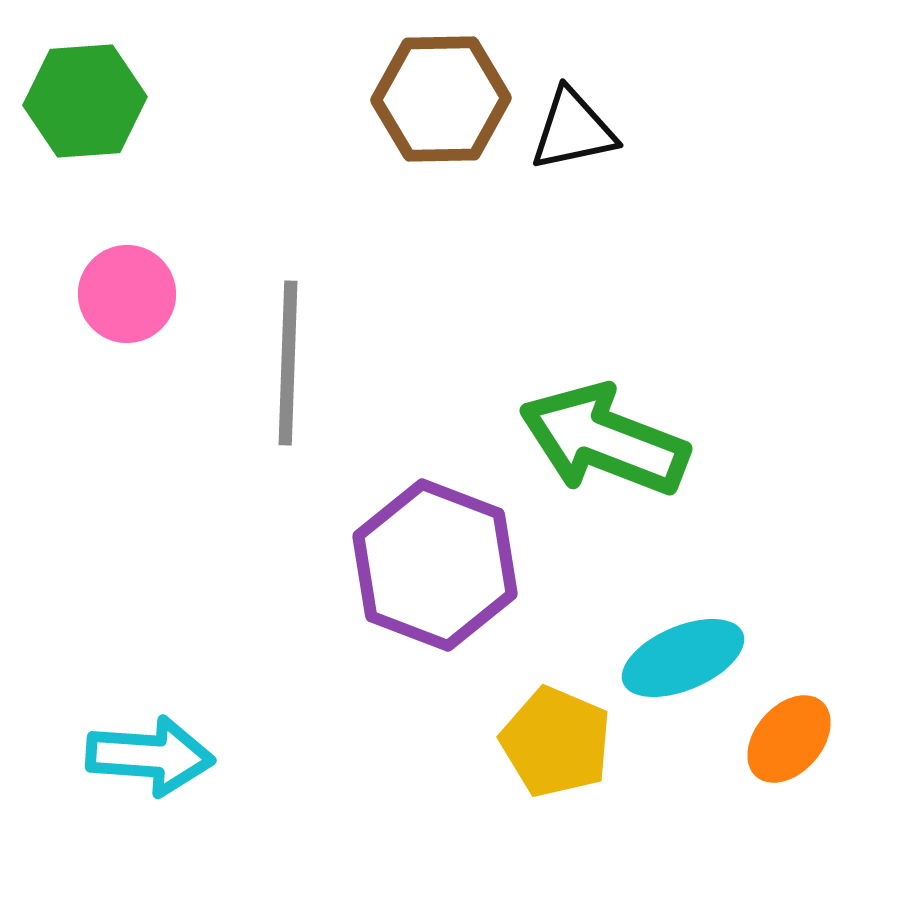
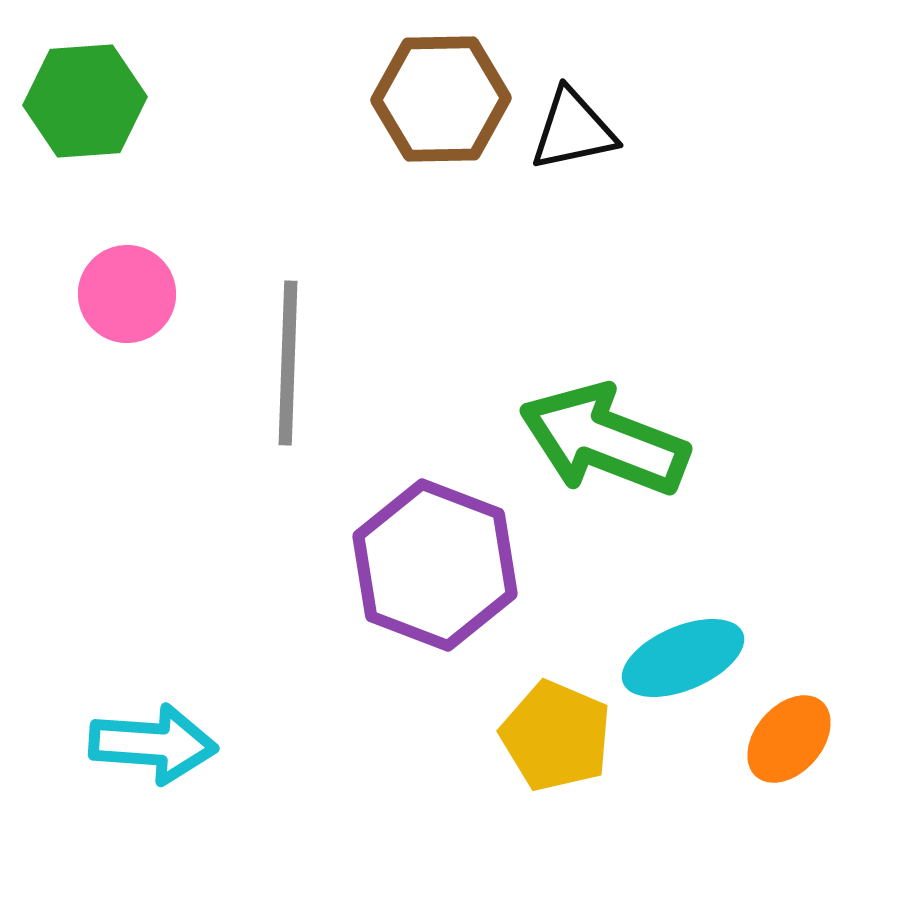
yellow pentagon: moved 6 px up
cyan arrow: moved 3 px right, 12 px up
